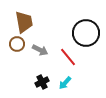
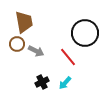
black circle: moved 1 px left
gray arrow: moved 4 px left, 1 px down
